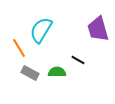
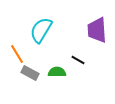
purple trapezoid: moved 1 px left, 1 px down; rotated 12 degrees clockwise
orange line: moved 2 px left, 6 px down
